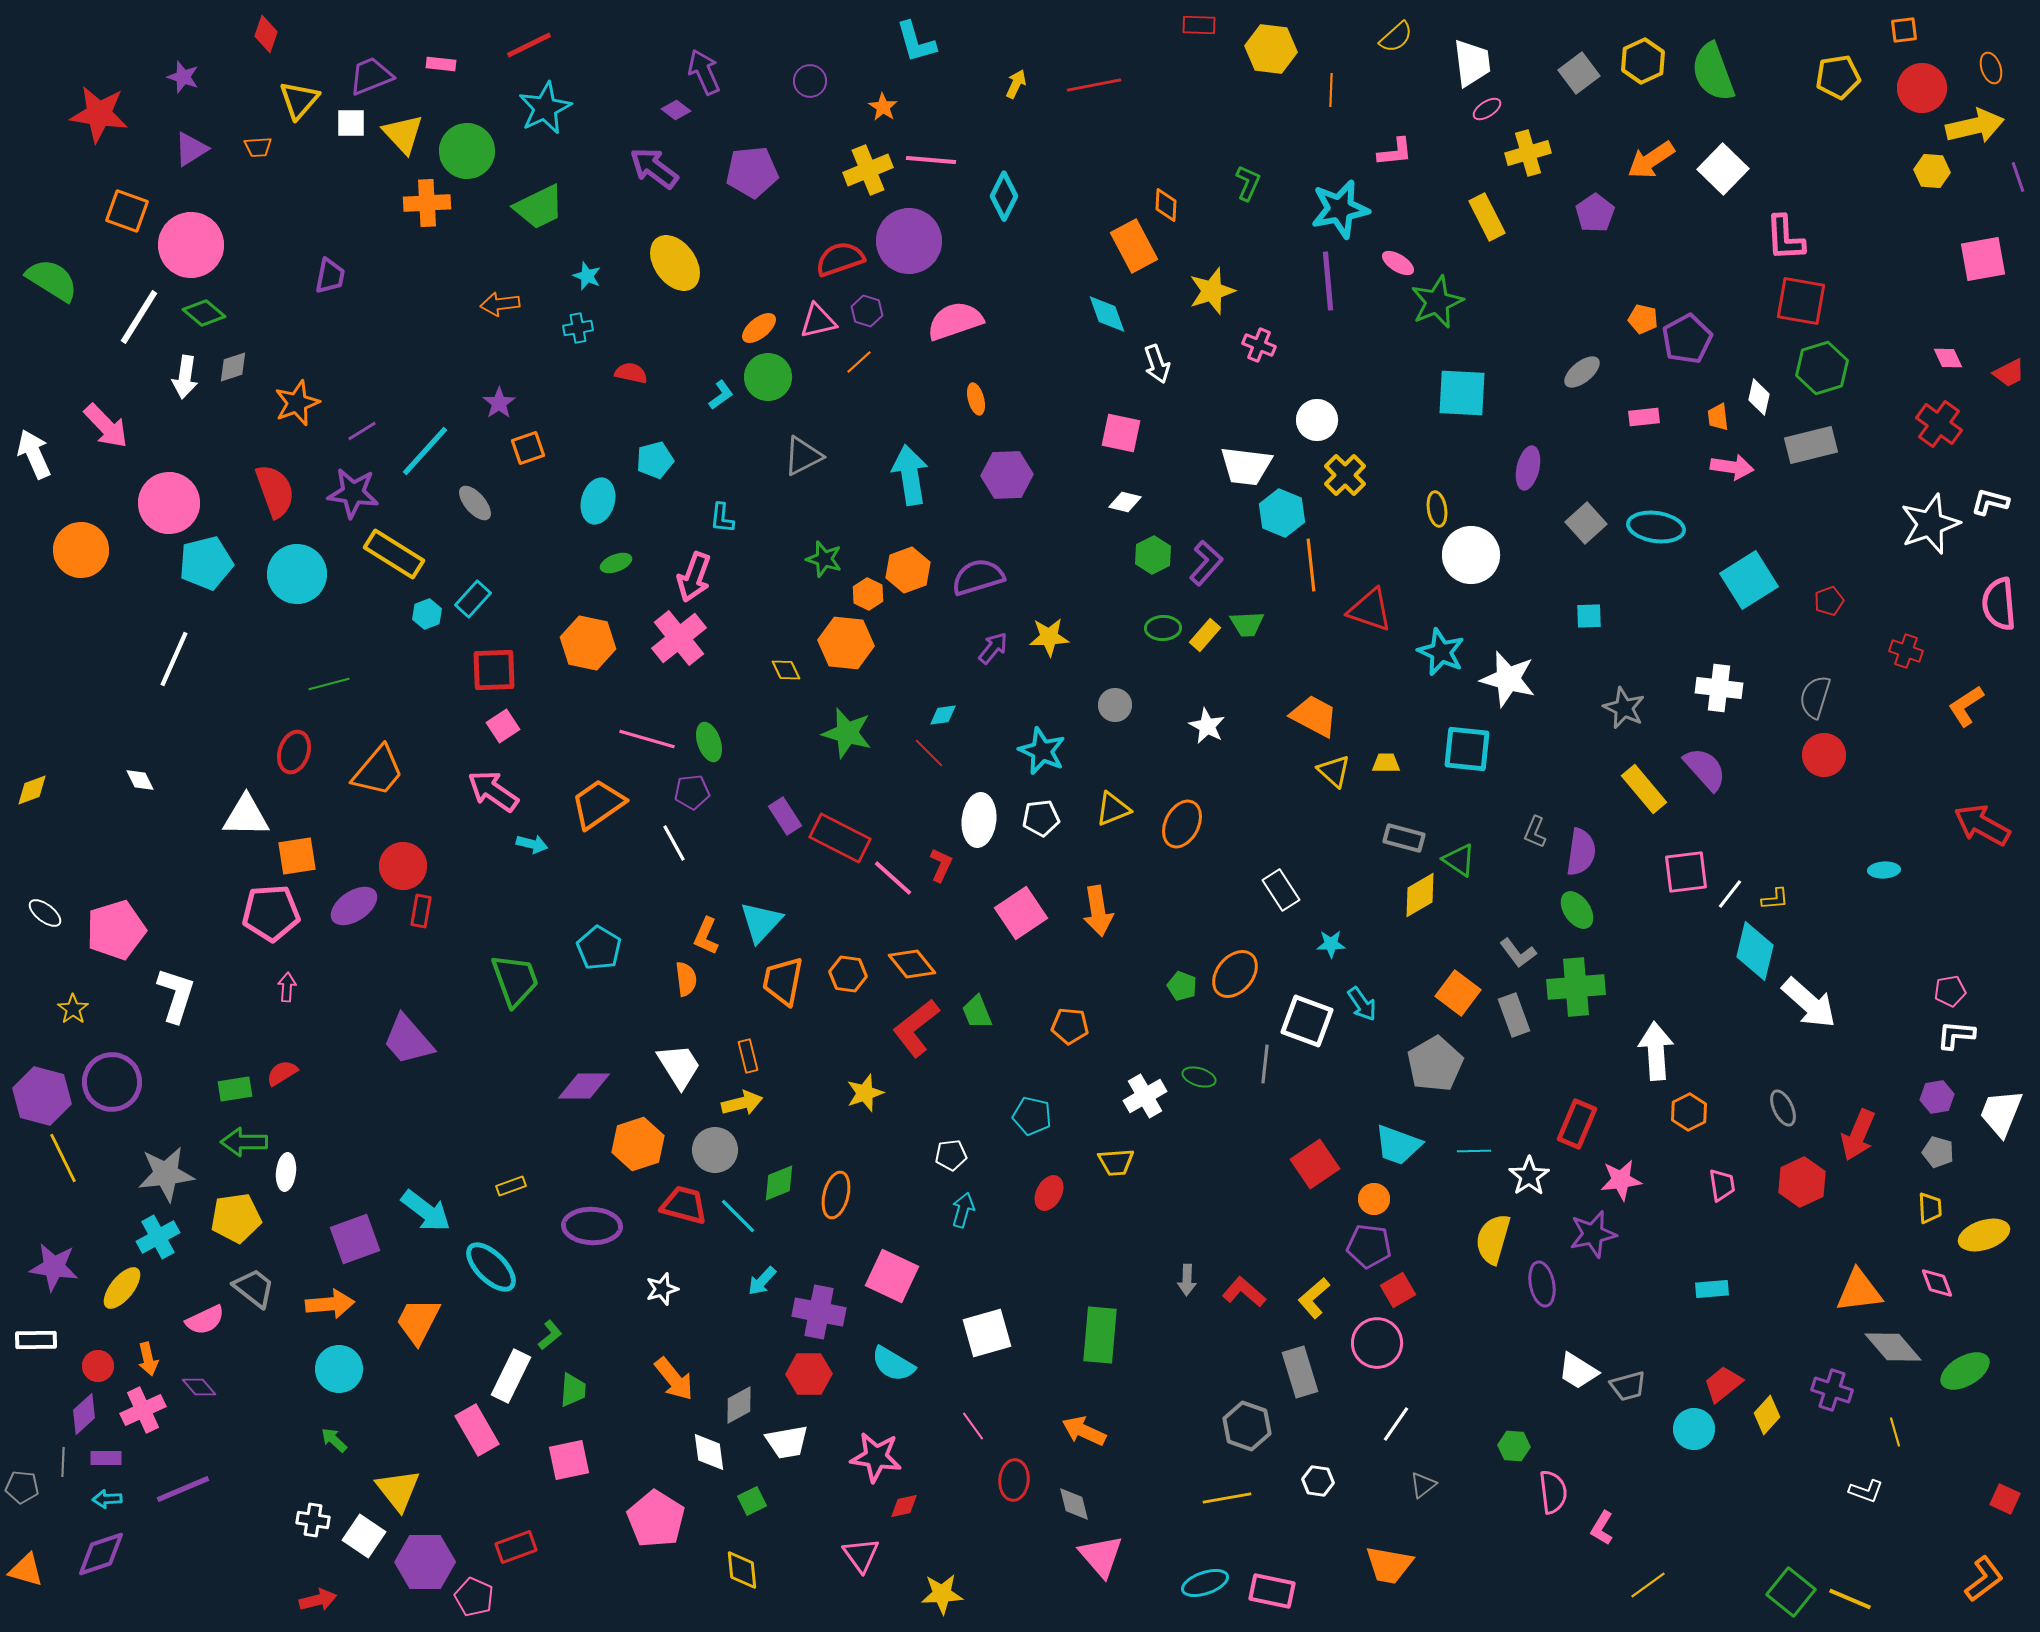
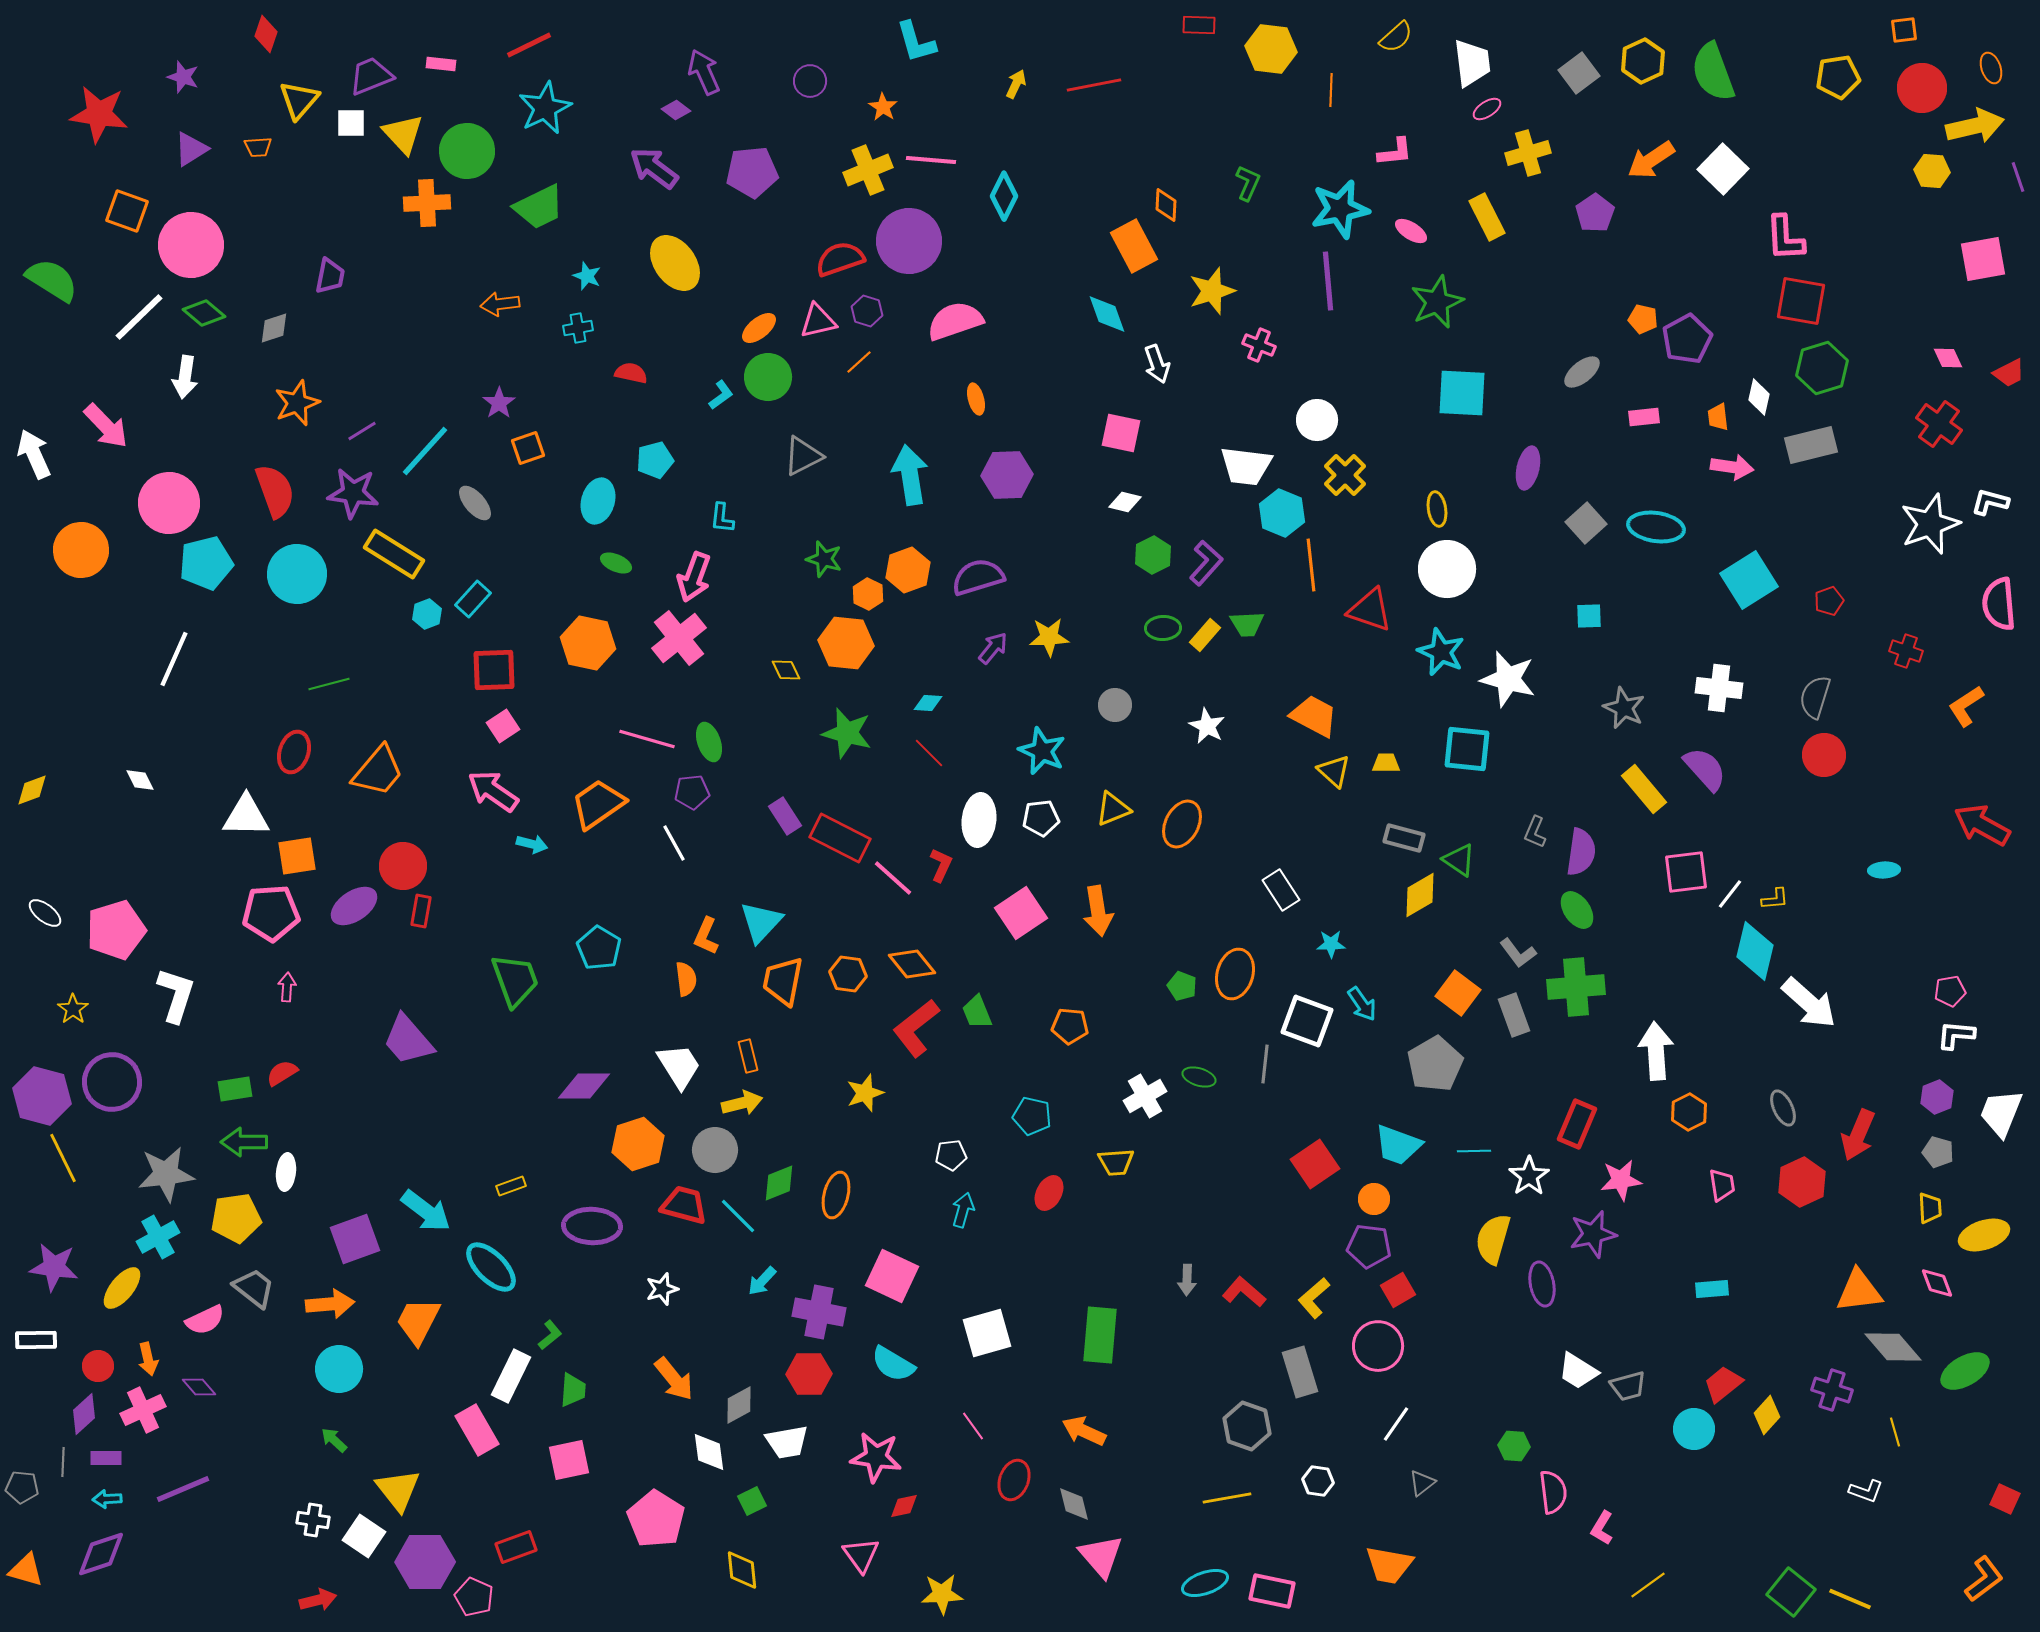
pink ellipse at (1398, 263): moved 13 px right, 32 px up
white line at (139, 317): rotated 14 degrees clockwise
gray diamond at (233, 367): moved 41 px right, 39 px up
white circle at (1471, 555): moved 24 px left, 14 px down
green ellipse at (616, 563): rotated 44 degrees clockwise
cyan diamond at (943, 715): moved 15 px left, 12 px up; rotated 12 degrees clockwise
orange ellipse at (1235, 974): rotated 24 degrees counterclockwise
purple hexagon at (1937, 1097): rotated 12 degrees counterclockwise
pink circle at (1377, 1343): moved 1 px right, 3 px down
red ellipse at (1014, 1480): rotated 15 degrees clockwise
gray triangle at (1423, 1485): moved 1 px left, 2 px up
